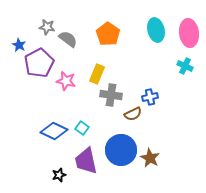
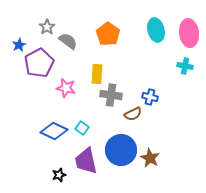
gray star: rotated 28 degrees clockwise
gray semicircle: moved 2 px down
blue star: rotated 16 degrees clockwise
cyan cross: rotated 14 degrees counterclockwise
yellow rectangle: rotated 18 degrees counterclockwise
pink star: moved 7 px down
blue cross: rotated 28 degrees clockwise
